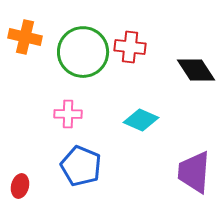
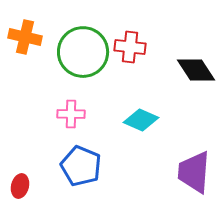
pink cross: moved 3 px right
